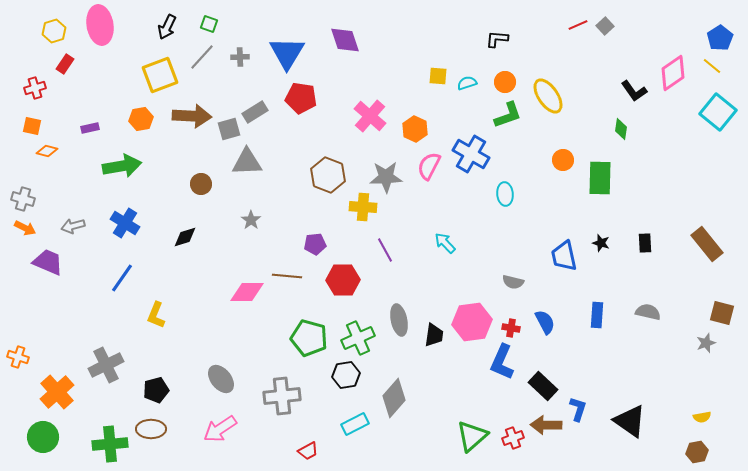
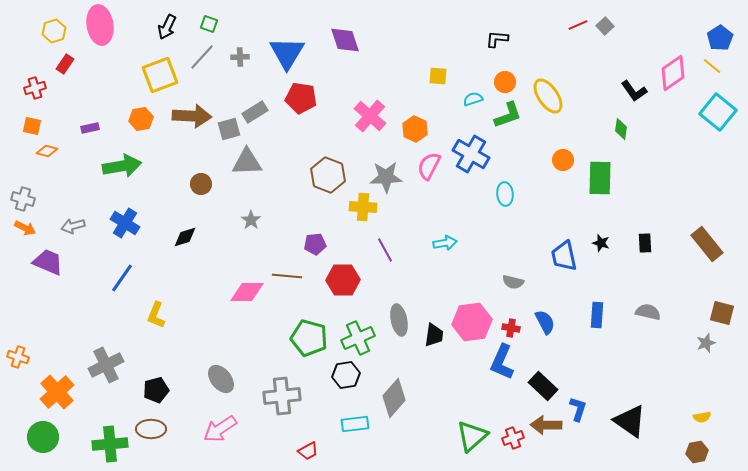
cyan semicircle at (467, 83): moved 6 px right, 16 px down
cyan arrow at (445, 243): rotated 125 degrees clockwise
cyan rectangle at (355, 424): rotated 20 degrees clockwise
